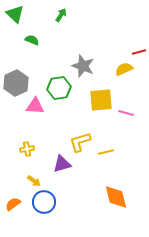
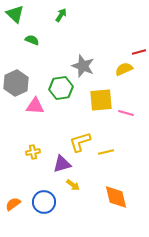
green hexagon: moved 2 px right
yellow cross: moved 6 px right, 3 px down
yellow arrow: moved 39 px right, 4 px down
